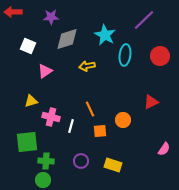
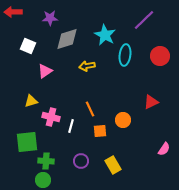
purple star: moved 1 px left, 1 px down
yellow rectangle: rotated 42 degrees clockwise
